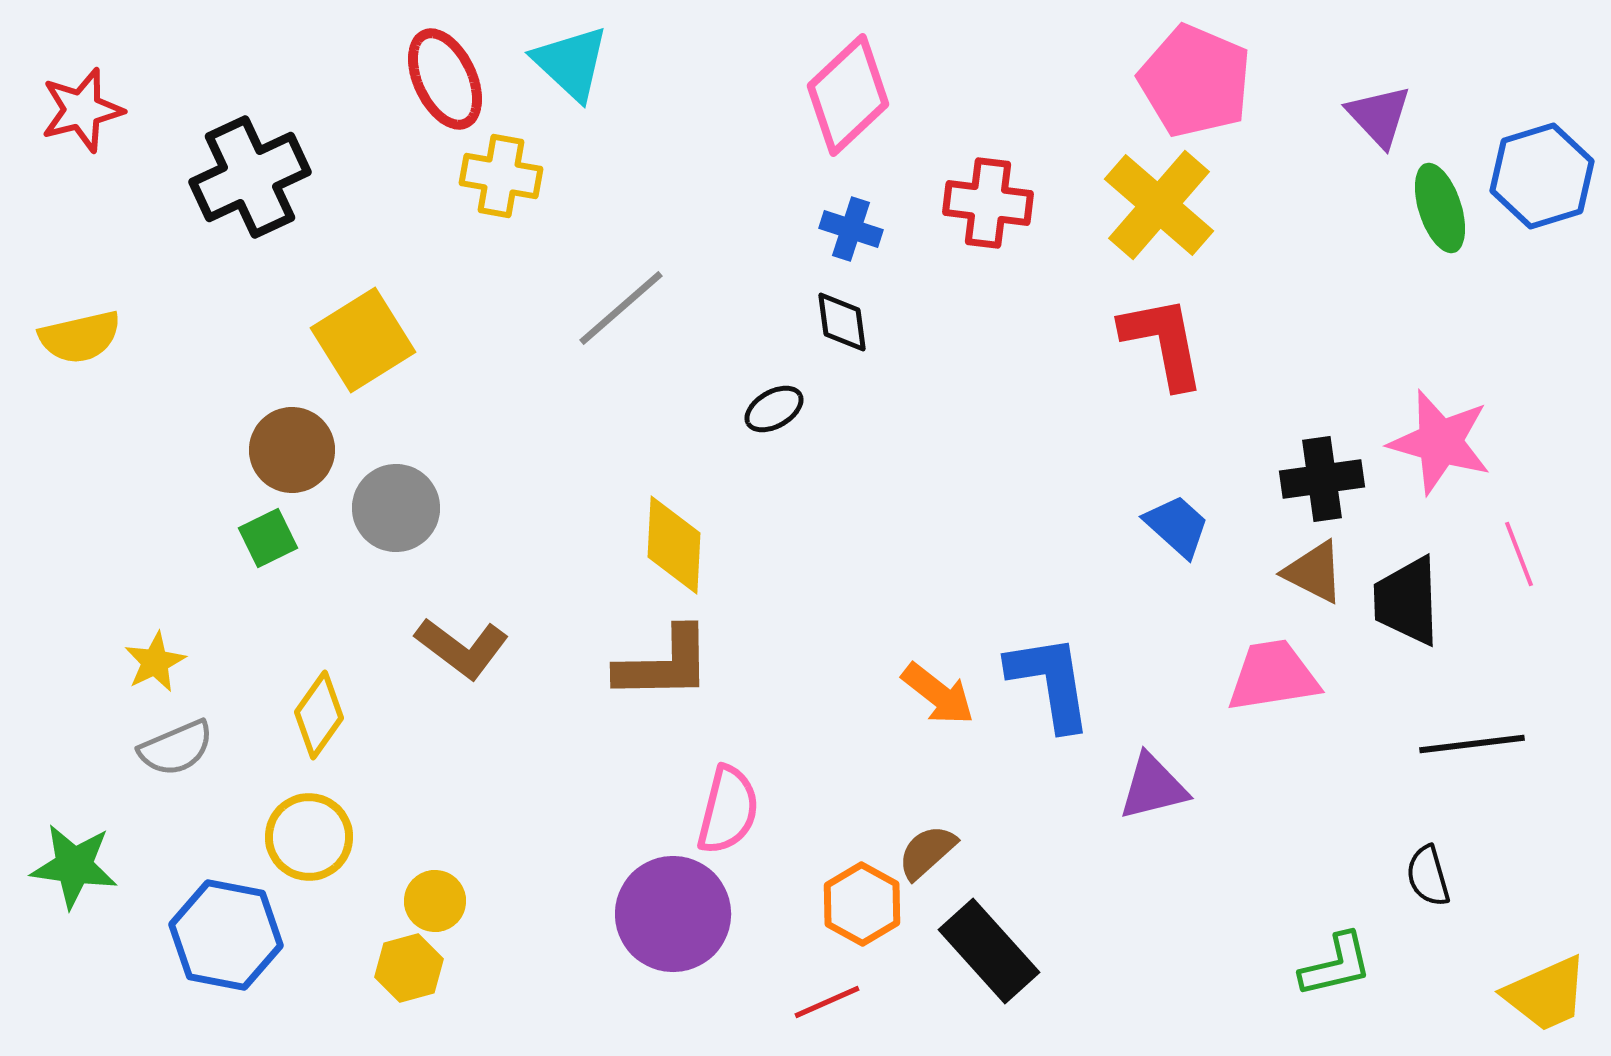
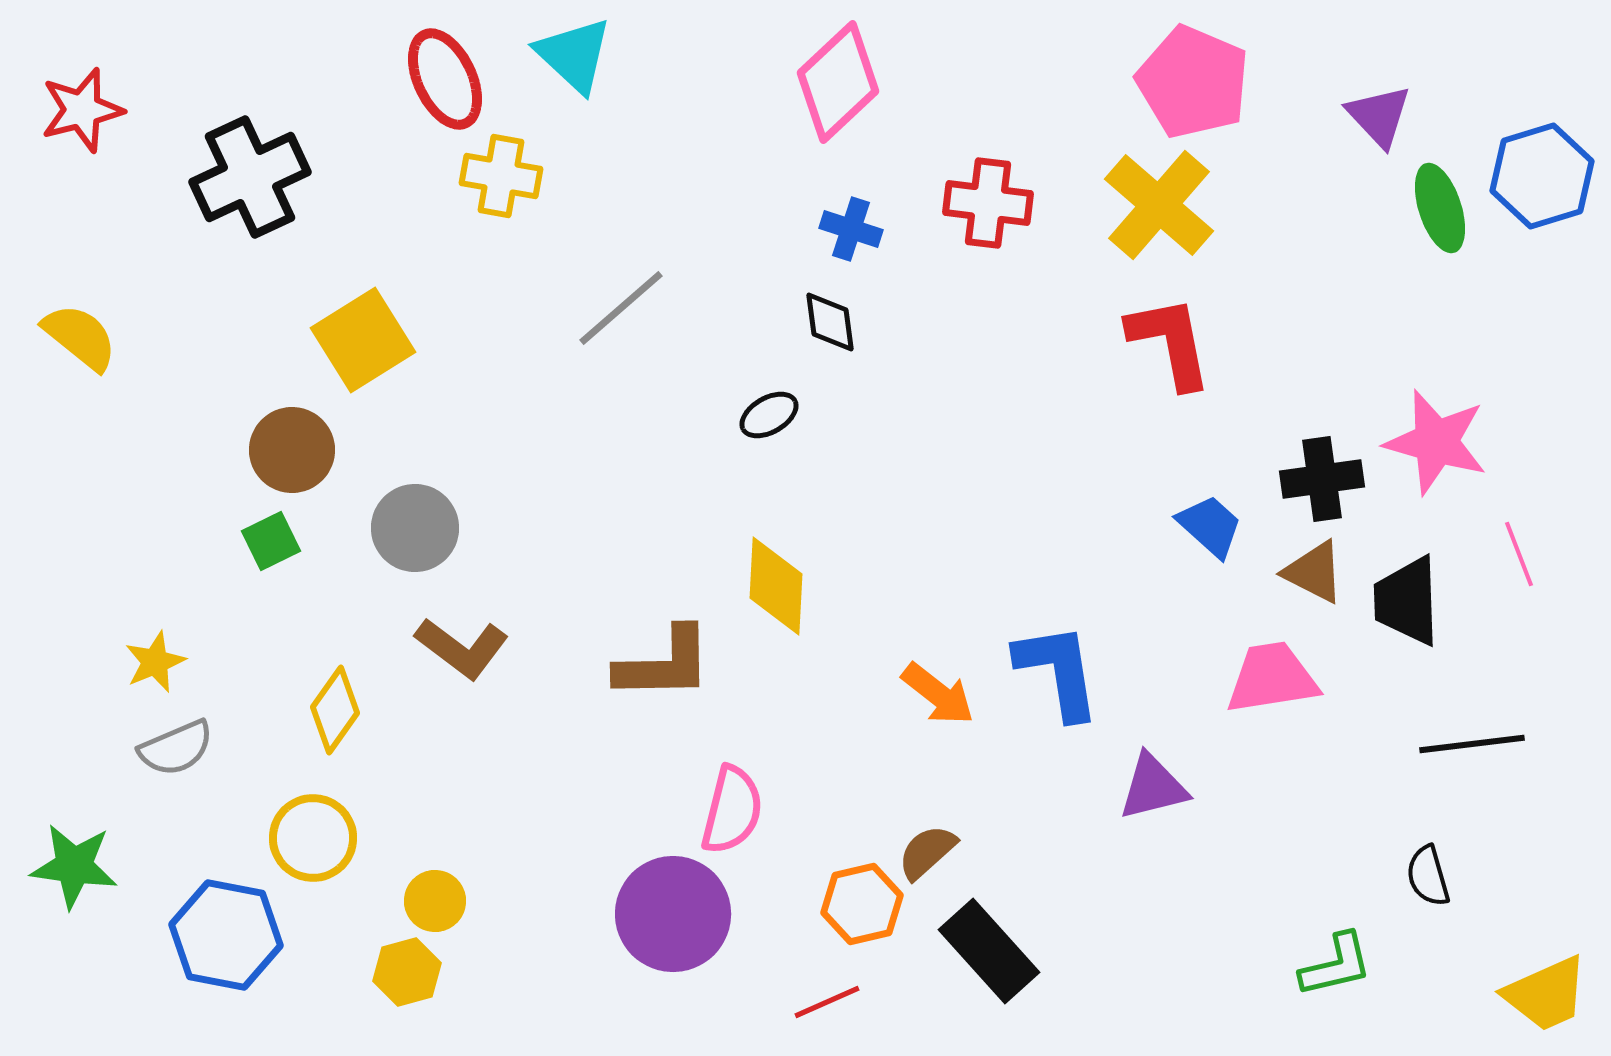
cyan triangle at (571, 63): moved 3 px right, 8 px up
pink pentagon at (1195, 81): moved 2 px left, 1 px down
pink diamond at (848, 95): moved 10 px left, 13 px up
black diamond at (842, 322): moved 12 px left
yellow semicircle at (80, 337): rotated 128 degrees counterclockwise
red L-shape at (1163, 342): moved 7 px right
black ellipse at (774, 409): moved 5 px left, 6 px down
pink star at (1440, 442): moved 4 px left
gray circle at (396, 508): moved 19 px right, 20 px down
blue trapezoid at (1177, 526): moved 33 px right
green square at (268, 538): moved 3 px right, 3 px down
yellow diamond at (674, 545): moved 102 px right, 41 px down
yellow star at (155, 662): rotated 4 degrees clockwise
pink trapezoid at (1273, 676): moved 1 px left, 2 px down
blue L-shape at (1050, 682): moved 8 px right, 11 px up
yellow diamond at (319, 715): moved 16 px right, 5 px up
pink semicircle at (728, 810): moved 4 px right
yellow circle at (309, 837): moved 4 px right, 1 px down
orange hexagon at (862, 904): rotated 18 degrees clockwise
yellow hexagon at (409, 968): moved 2 px left, 4 px down
